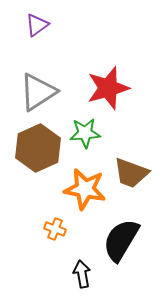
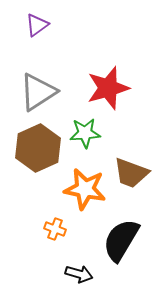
black arrow: moved 3 px left; rotated 116 degrees clockwise
